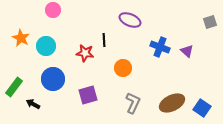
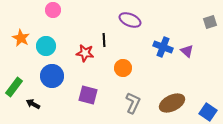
blue cross: moved 3 px right
blue circle: moved 1 px left, 3 px up
purple square: rotated 30 degrees clockwise
blue square: moved 6 px right, 4 px down
